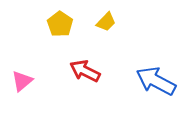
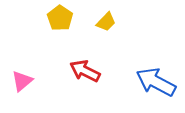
yellow pentagon: moved 6 px up
blue arrow: moved 1 px down
